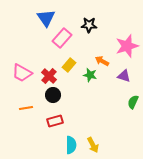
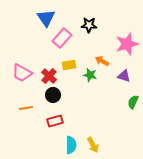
pink star: moved 2 px up
yellow rectangle: rotated 40 degrees clockwise
